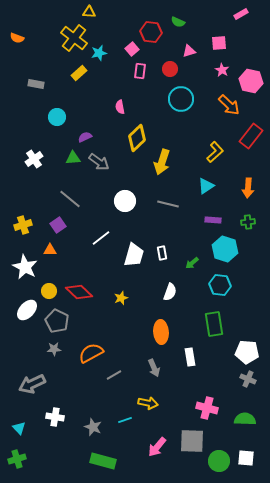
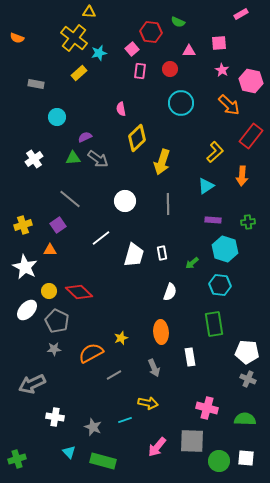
pink triangle at (189, 51): rotated 16 degrees clockwise
cyan circle at (181, 99): moved 4 px down
pink semicircle at (120, 107): moved 1 px right, 2 px down
gray arrow at (99, 162): moved 1 px left, 3 px up
orange arrow at (248, 188): moved 6 px left, 12 px up
gray line at (168, 204): rotated 75 degrees clockwise
yellow star at (121, 298): moved 40 px down
cyan triangle at (19, 428): moved 50 px right, 24 px down
